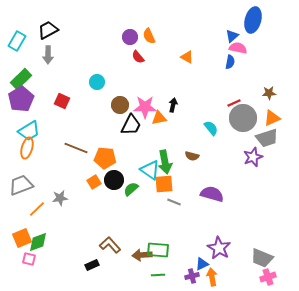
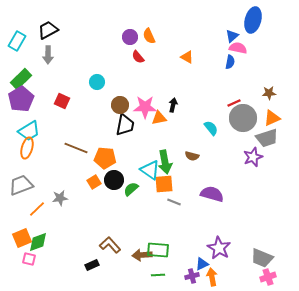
black trapezoid at (131, 125): moved 6 px left; rotated 15 degrees counterclockwise
